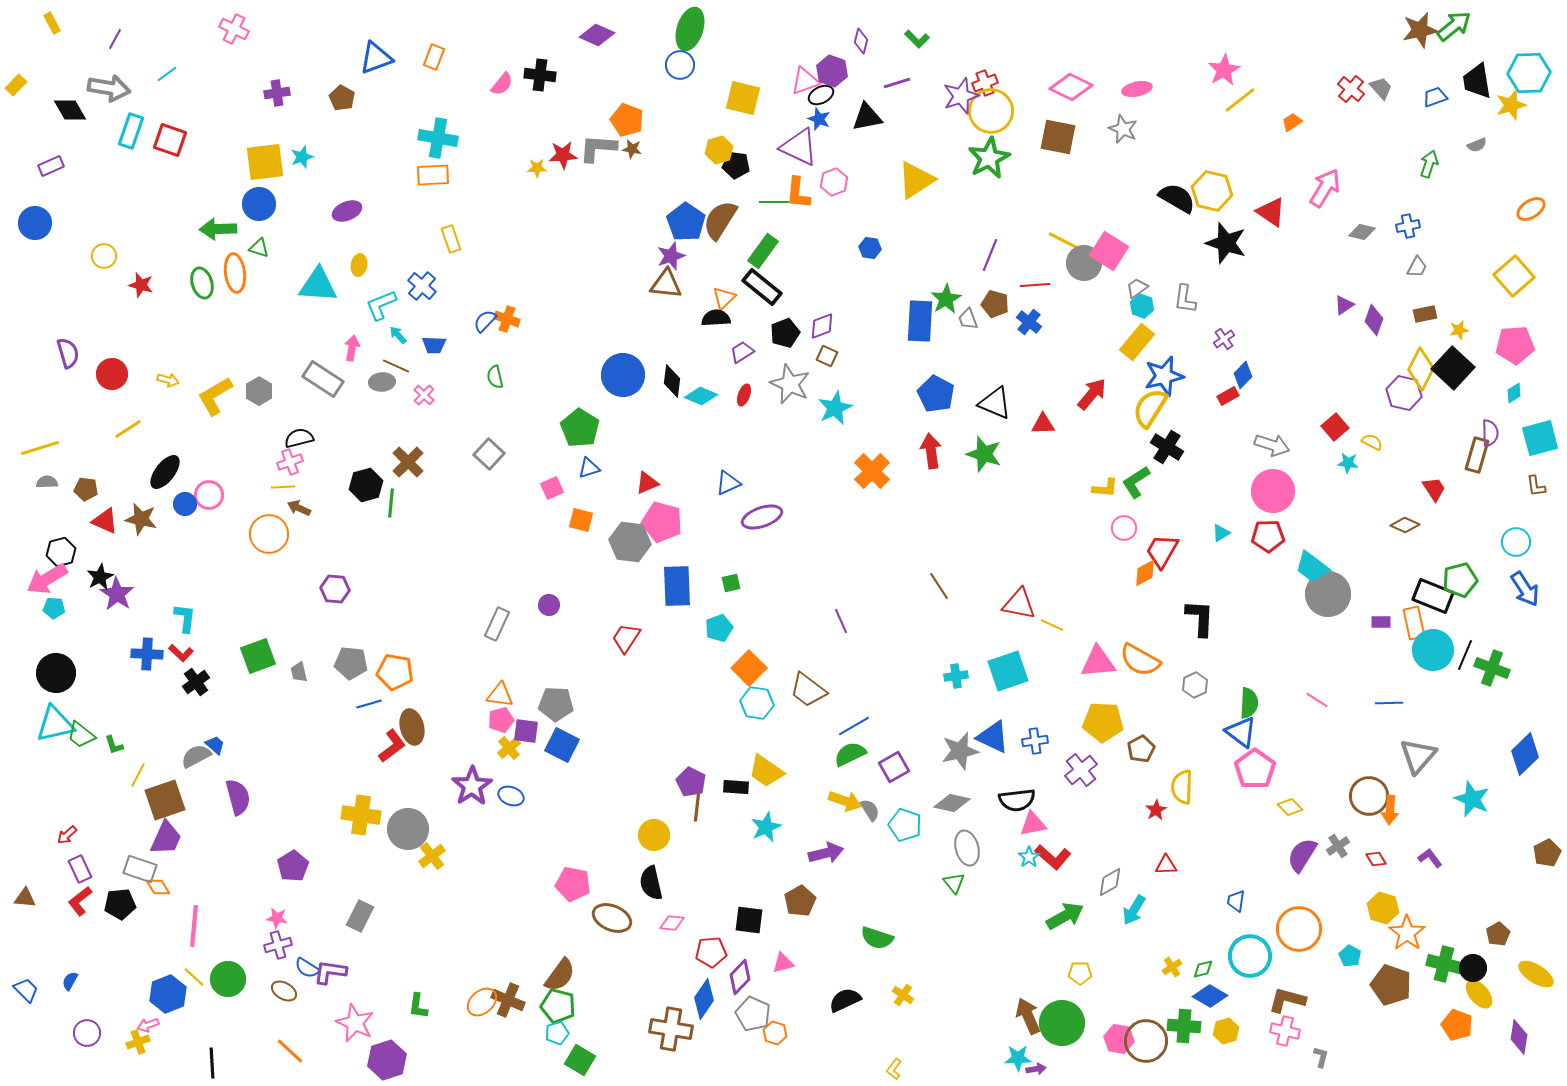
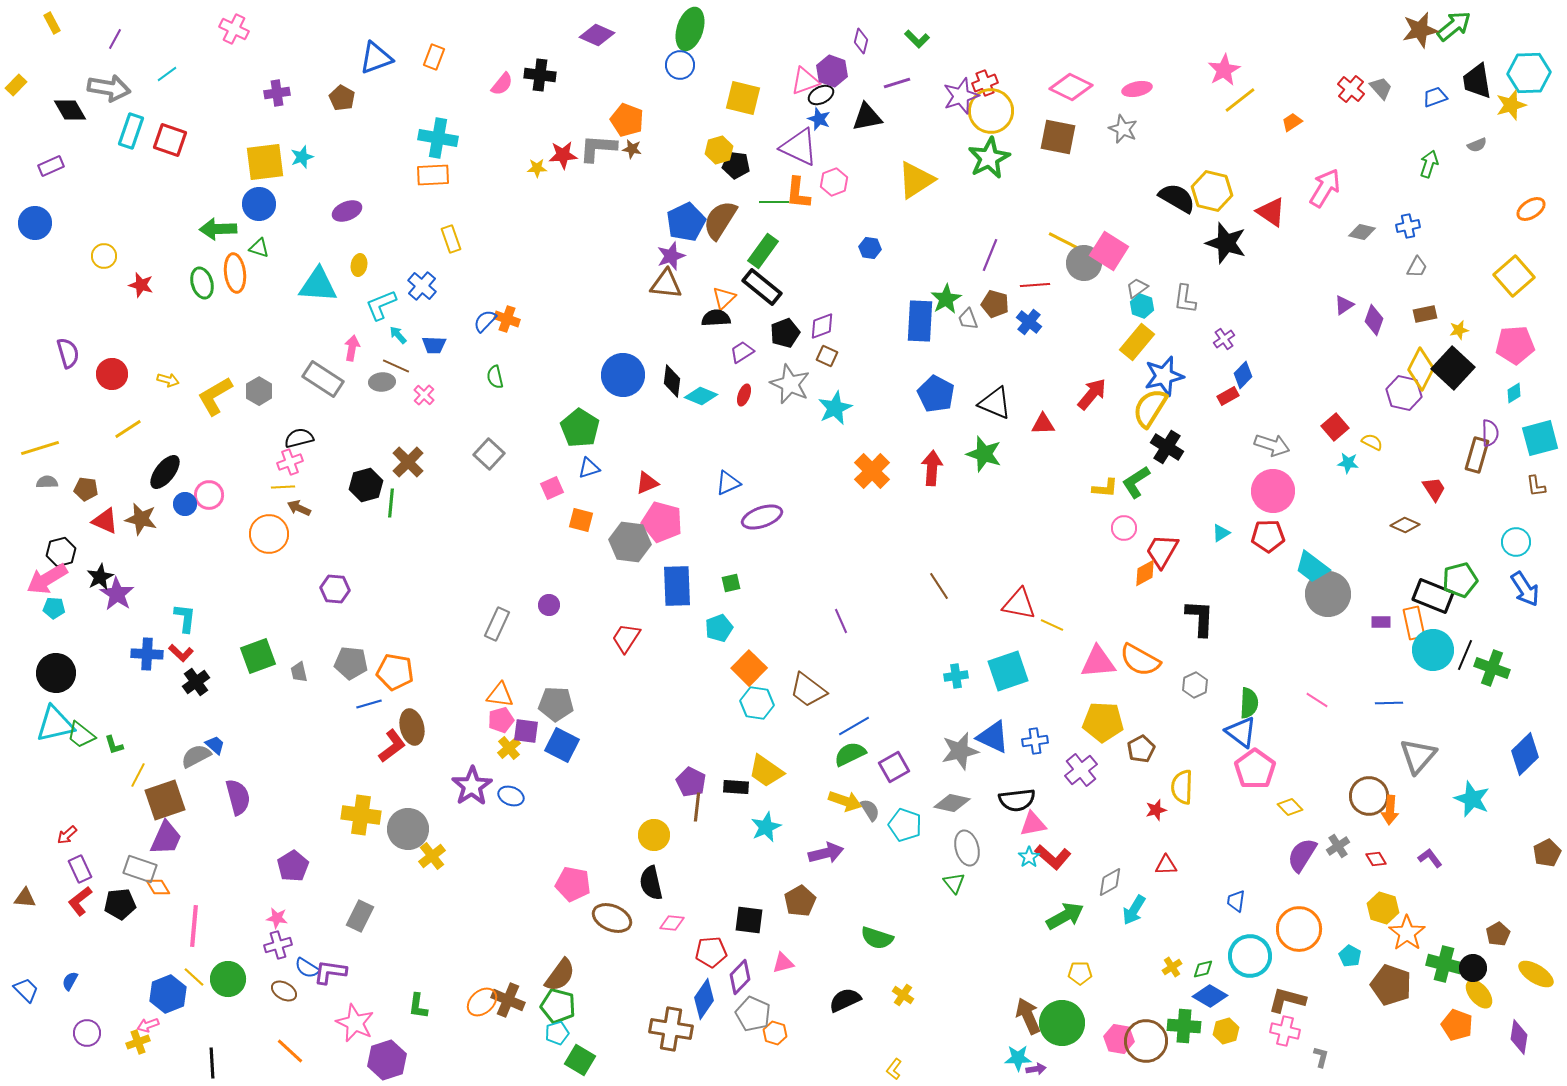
blue pentagon at (686, 222): rotated 12 degrees clockwise
red arrow at (931, 451): moved 1 px right, 17 px down; rotated 12 degrees clockwise
red star at (1156, 810): rotated 15 degrees clockwise
